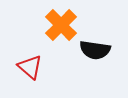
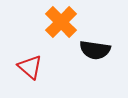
orange cross: moved 3 px up
